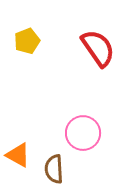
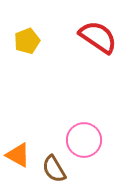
red semicircle: moved 11 px up; rotated 21 degrees counterclockwise
pink circle: moved 1 px right, 7 px down
brown semicircle: rotated 28 degrees counterclockwise
